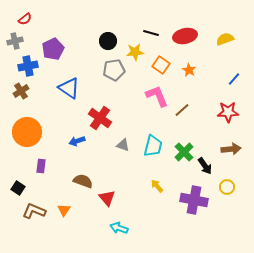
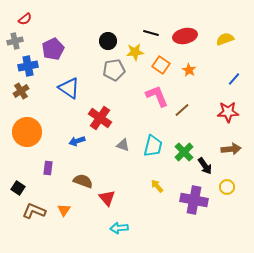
purple rectangle: moved 7 px right, 2 px down
cyan arrow: rotated 24 degrees counterclockwise
